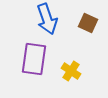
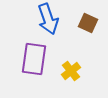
blue arrow: moved 1 px right
yellow cross: rotated 18 degrees clockwise
